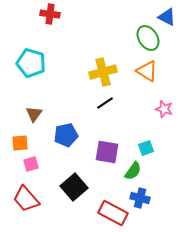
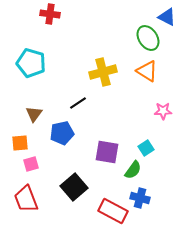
black line: moved 27 px left
pink star: moved 1 px left, 2 px down; rotated 18 degrees counterclockwise
blue pentagon: moved 4 px left, 2 px up
cyan square: rotated 14 degrees counterclockwise
green semicircle: moved 1 px up
red trapezoid: rotated 20 degrees clockwise
red rectangle: moved 2 px up
